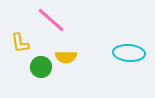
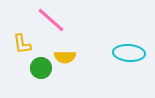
yellow L-shape: moved 2 px right, 1 px down
yellow semicircle: moved 1 px left
green circle: moved 1 px down
